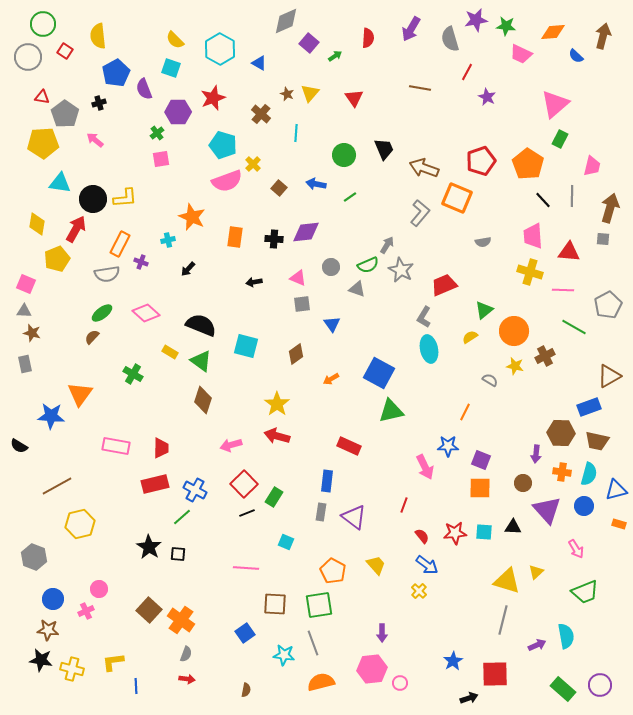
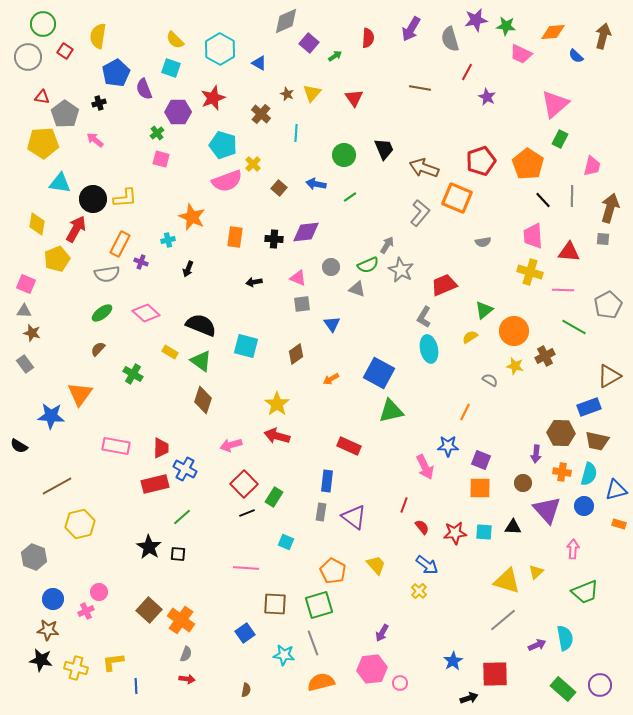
yellow semicircle at (98, 36): rotated 15 degrees clockwise
yellow triangle at (310, 93): moved 2 px right
pink square at (161, 159): rotated 24 degrees clockwise
black arrow at (188, 269): rotated 21 degrees counterclockwise
brown semicircle at (92, 337): moved 6 px right, 12 px down
gray rectangle at (25, 364): rotated 24 degrees counterclockwise
blue cross at (195, 490): moved 10 px left, 21 px up
red semicircle at (422, 536): moved 9 px up
pink arrow at (576, 549): moved 3 px left; rotated 144 degrees counterclockwise
pink circle at (99, 589): moved 3 px down
green square at (319, 605): rotated 8 degrees counterclockwise
gray line at (503, 620): rotated 36 degrees clockwise
purple arrow at (382, 633): rotated 30 degrees clockwise
cyan semicircle at (566, 636): moved 1 px left, 2 px down
yellow cross at (72, 669): moved 4 px right, 1 px up
